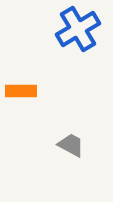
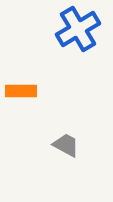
gray trapezoid: moved 5 px left
